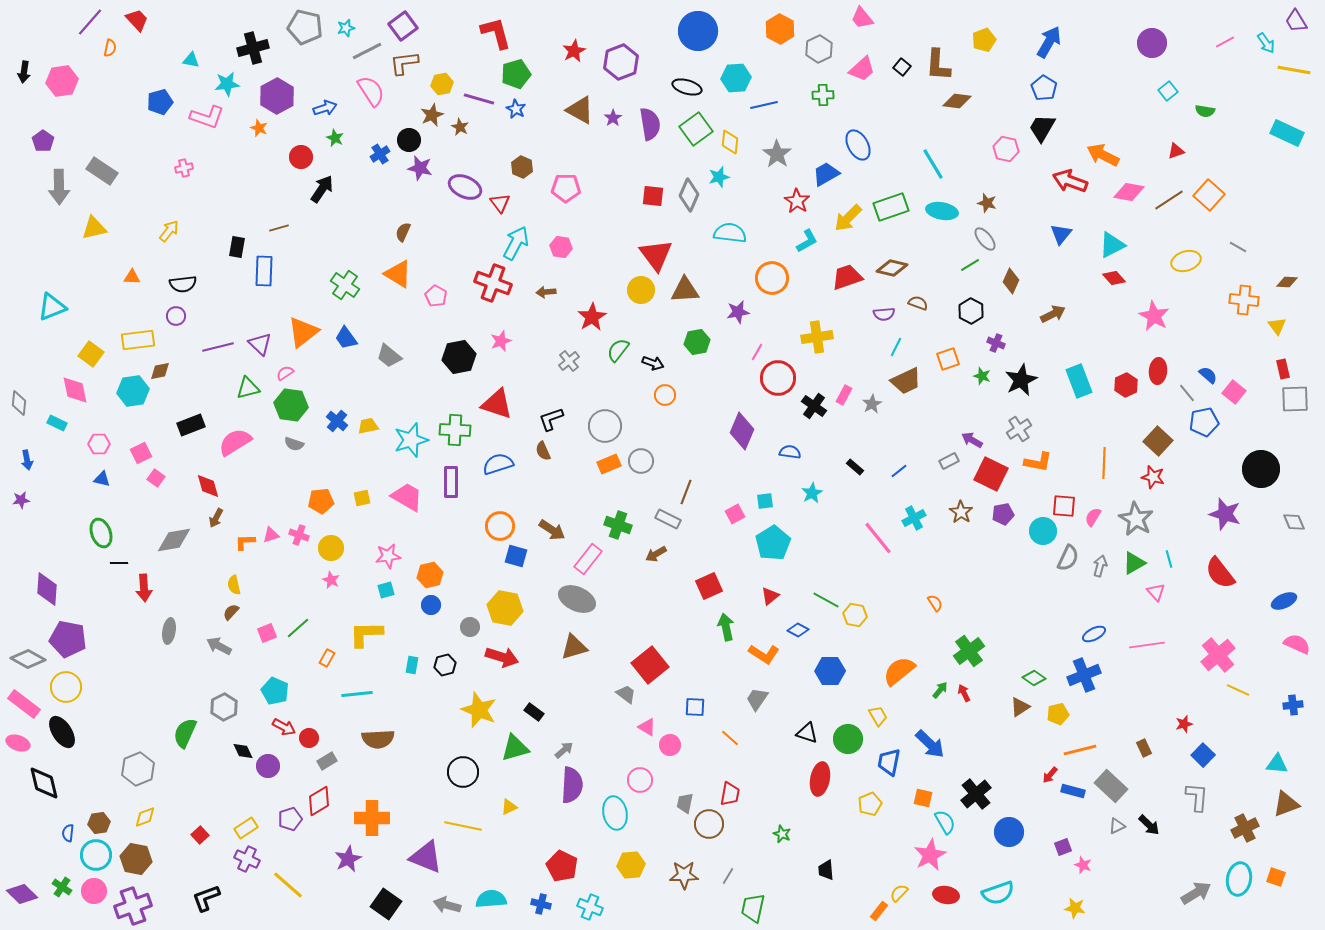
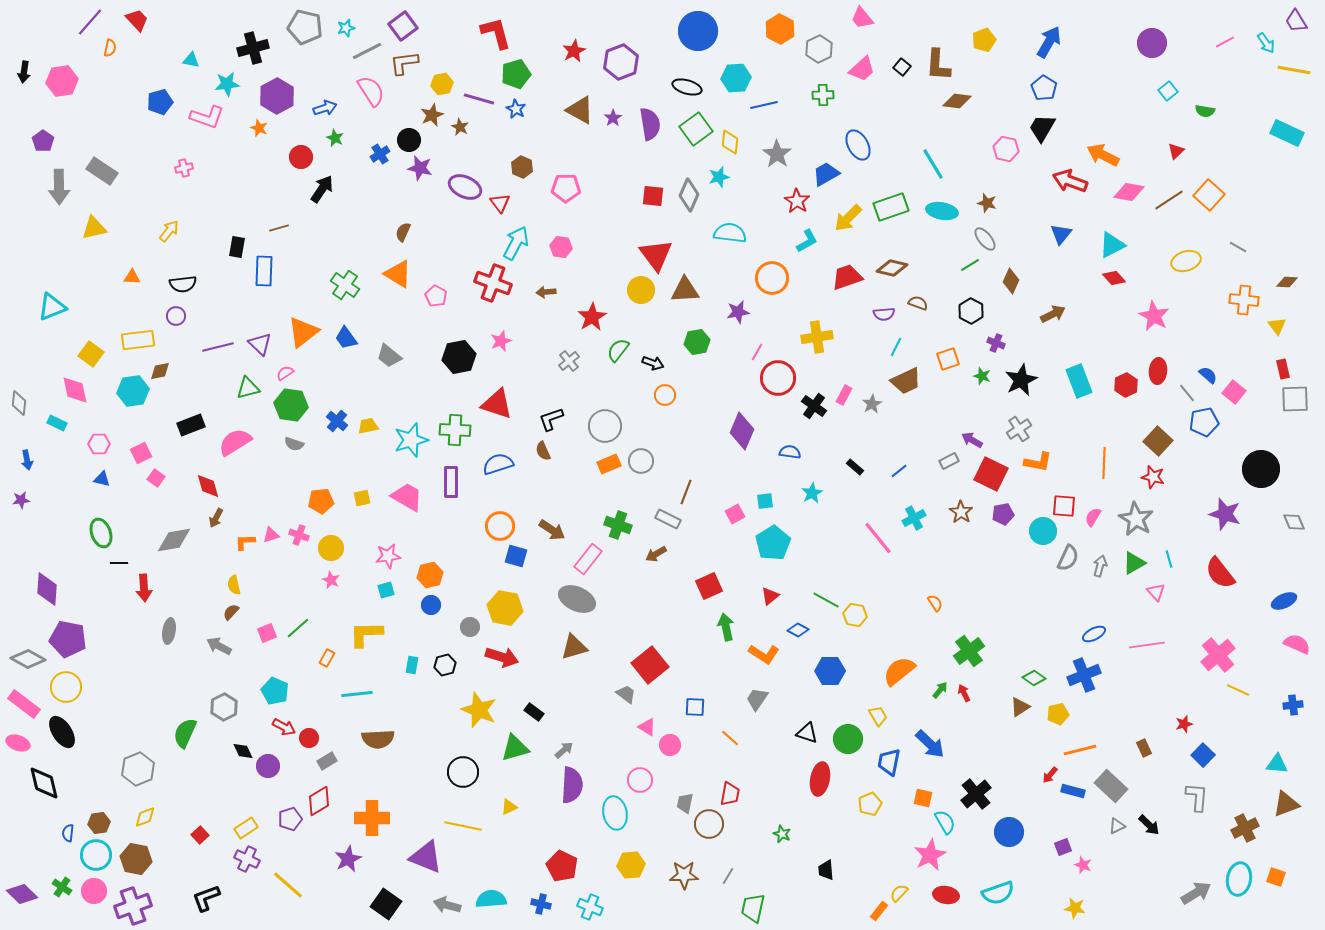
red triangle at (1176, 151): rotated 24 degrees counterclockwise
